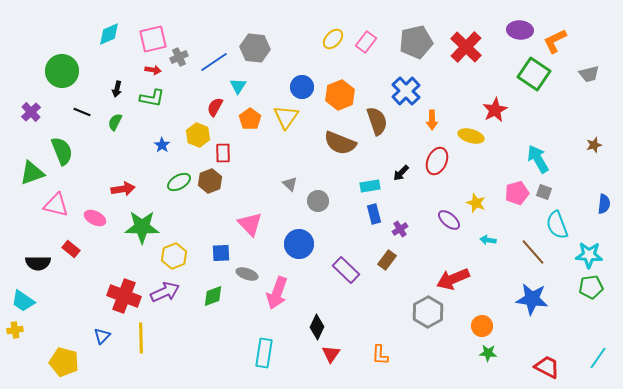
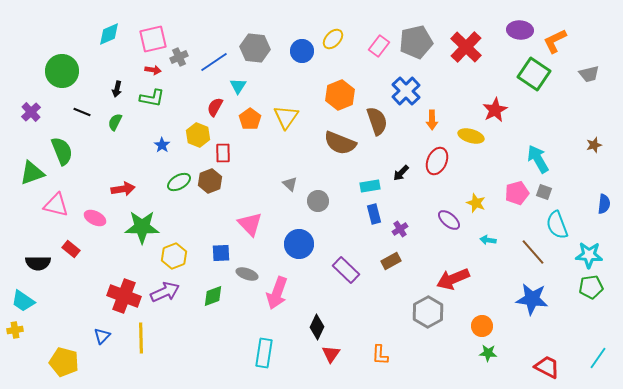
pink rectangle at (366, 42): moved 13 px right, 4 px down
blue circle at (302, 87): moved 36 px up
brown rectangle at (387, 260): moved 4 px right, 1 px down; rotated 24 degrees clockwise
